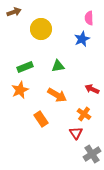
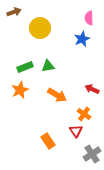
yellow circle: moved 1 px left, 1 px up
green triangle: moved 10 px left
orange rectangle: moved 7 px right, 22 px down
red triangle: moved 2 px up
